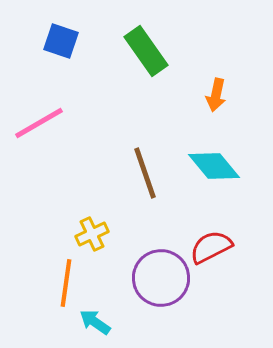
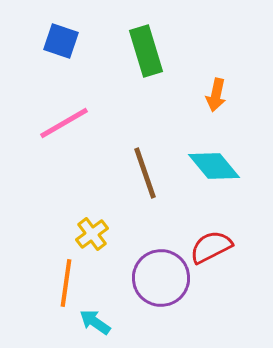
green rectangle: rotated 18 degrees clockwise
pink line: moved 25 px right
yellow cross: rotated 12 degrees counterclockwise
